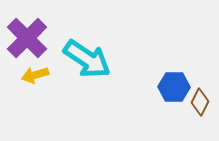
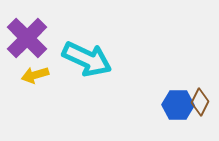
cyan arrow: rotated 9 degrees counterclockwise
blue hexagon: moved 4 px right, 18 px down
